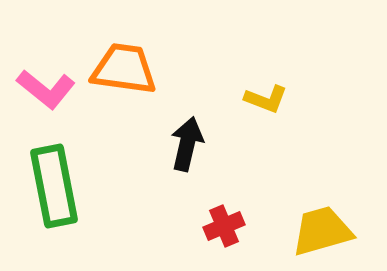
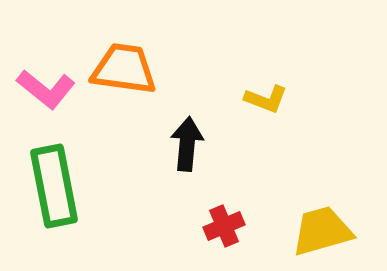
black arrow: rotated 8 degrees counterclockwise
